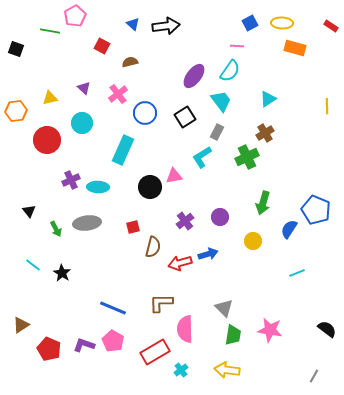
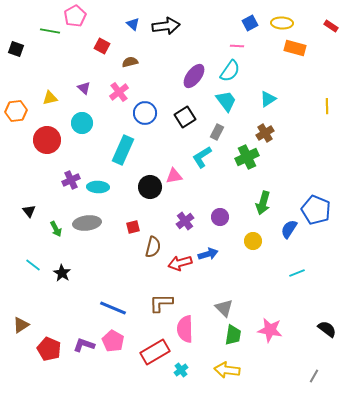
pink cross at (118, 94): moved 1 px right, 2 px up
cyan trapezoid at (221, 101): moved 5 px right
